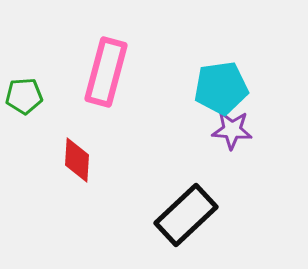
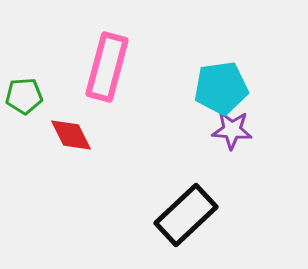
pink rectangle: moved 1 px right, 5 px up
red diamond: moved 6 px left, 25 px up; rotated 30 degrees counterclockwise
